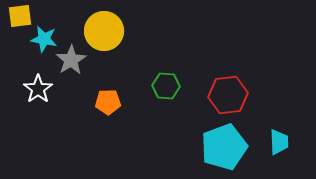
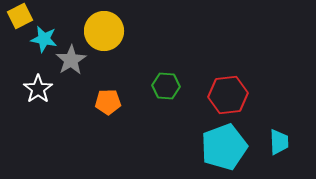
yellow square: rotated 20 degrees counterclockwise
